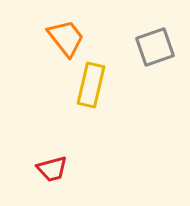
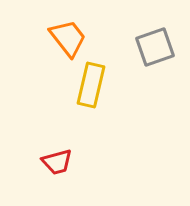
orange trapezoid: moved 2 px right
red trapezoid: moved 5 px right, 7 px up
